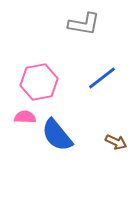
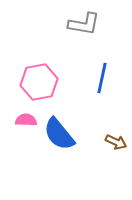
blue line: rotated 40 degrees counterclockwise
pink semicircle: moved 1 px right, 3 px down
blue semicircle: moved 2 px right, 1 px up
